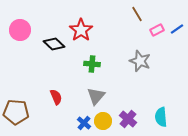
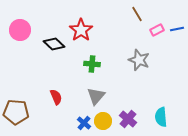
blue line: rotated 24 degrees clockwise
gray star: moved 1 px left, 1 px up
